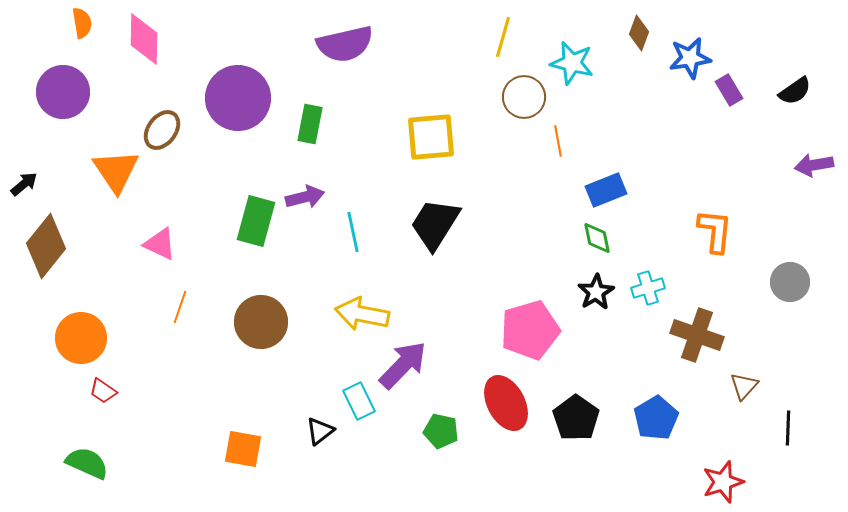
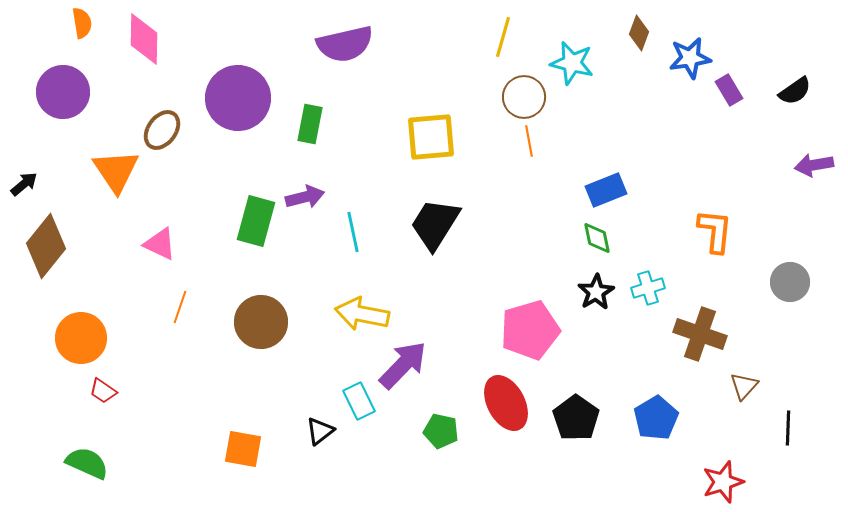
orange line at (558, 141): moved 29 px left
brown cross at (697, 335): moved 3 px right, 1 px up
